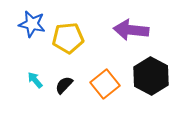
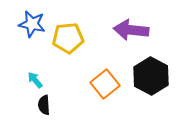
black semicircle: moved 20 px left, 20 px down; rotated 48 degrees counterclockwise
